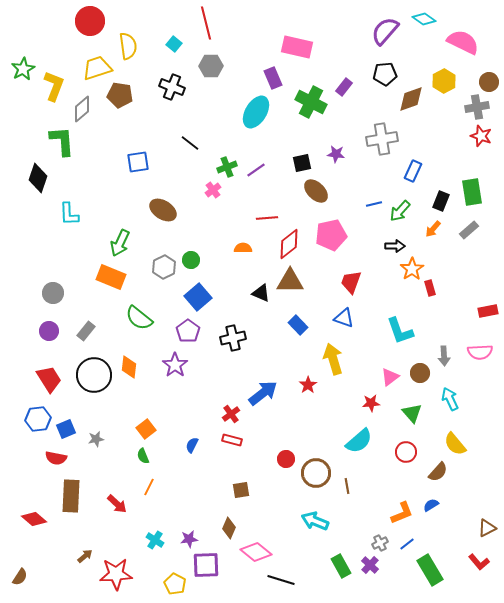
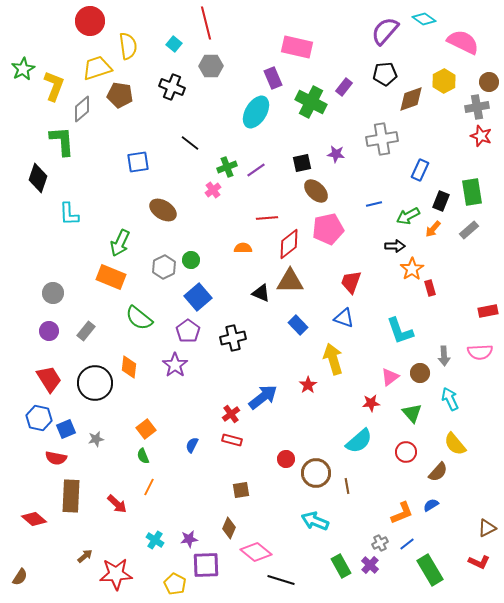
blue rectangle at (413, 171): moved 7 px right, 1 px up
green arrow at (400, 211): moved 8 px right, 5 px down; rotated 20 degrees clockwise
pink pentagon at (331, 235): moved 3 px left, 6 px up
black circle at (94, 375): moved 1 px right, 8 px down
blue arrow at (263, 393): moved 4 px down
blue hexagon at (38, 419): moved 1 px right, 1 px up; rotated 20 degrees clockwise
red L-shape at (479, 562): rotated 25 degrees counterclockwise
